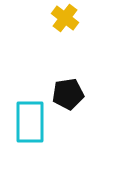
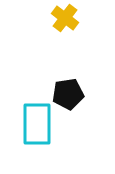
cyan rectangle: moved 7 px right, 2 px down
